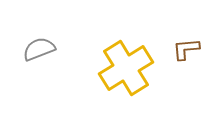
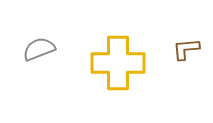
yellow cross: moved 8 px left, 5 px up; rotated 32 degrees clockwise
